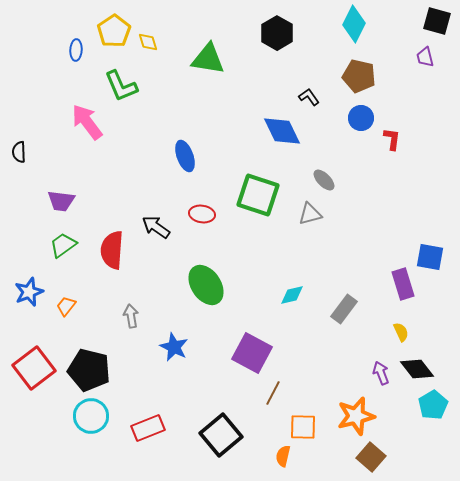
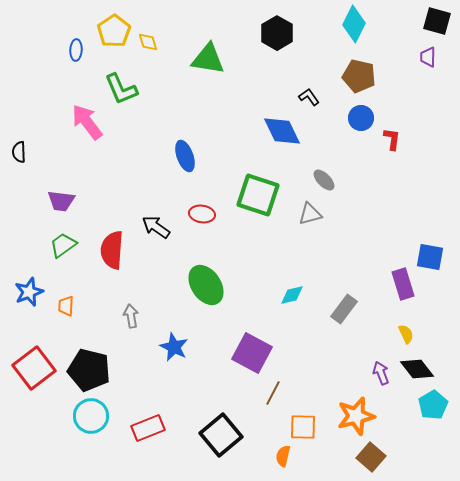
purple trapezoid at (425, 57): moved 3 px right; rotated 15 degrees clockwise
green L-shape at (121, 86): moved 3 px down
orange trapezoid at (66, 306): rotated 35 degrees counterclockwise
yellow semicircle at (401, 332): moved 5 px right, 2 px down
